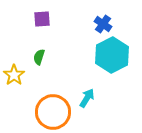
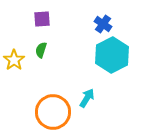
green semicircle: moved 2 px right, 7 px up
yellow star: moved 15 px up
